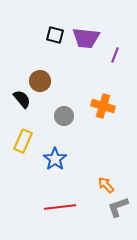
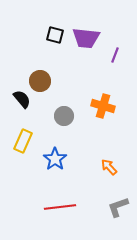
orange arrow: moved 3 px right, 18 px up
